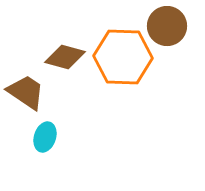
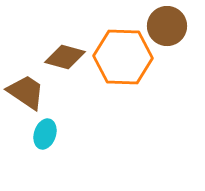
cyan ellipse: moved 3 px up
